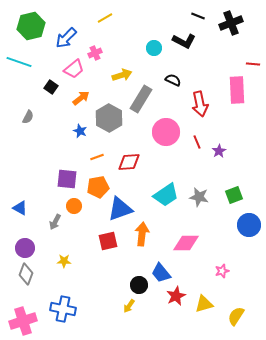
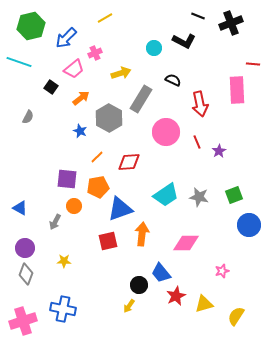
yellow arrow at (122, 75): moved 1 px left, 2 px up
orange line at (97, 157): rotated 24 degrees counterclockwise
